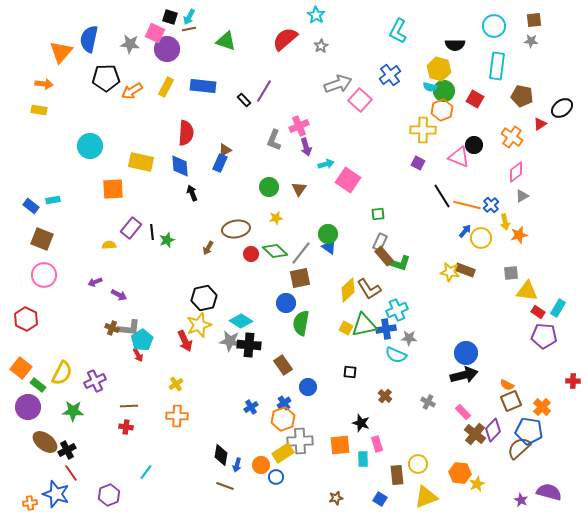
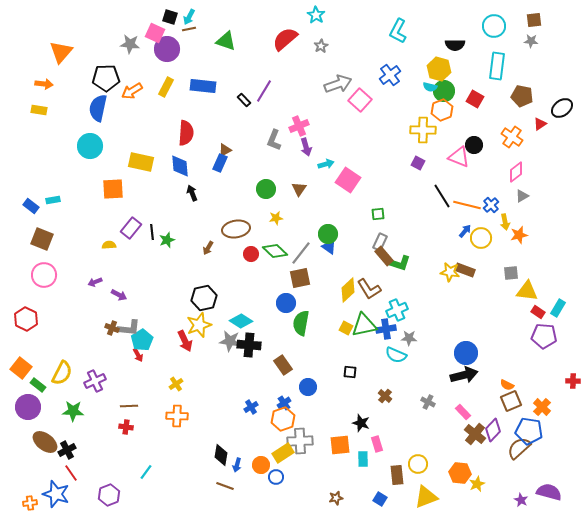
blue semicircle at (89, 39): moved 9 px right, 69 px down
green circle at (269, 187): moved 3 px left, 2 px down
